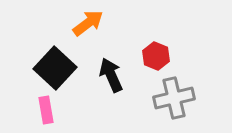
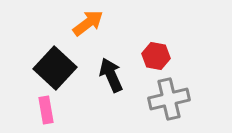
red hexagon: rotated 12 degrees counterclockwise
gray cross: moved 5 px left, 1 px down
